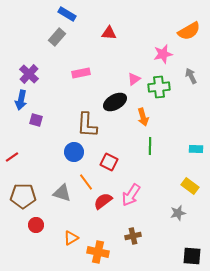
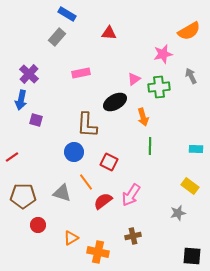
red circle: moved 2 px right
